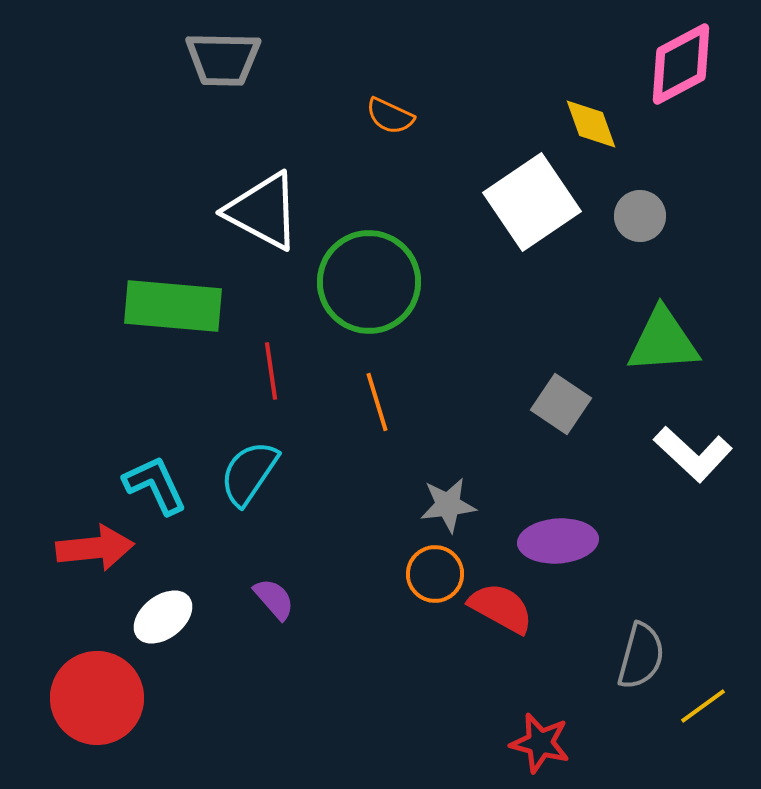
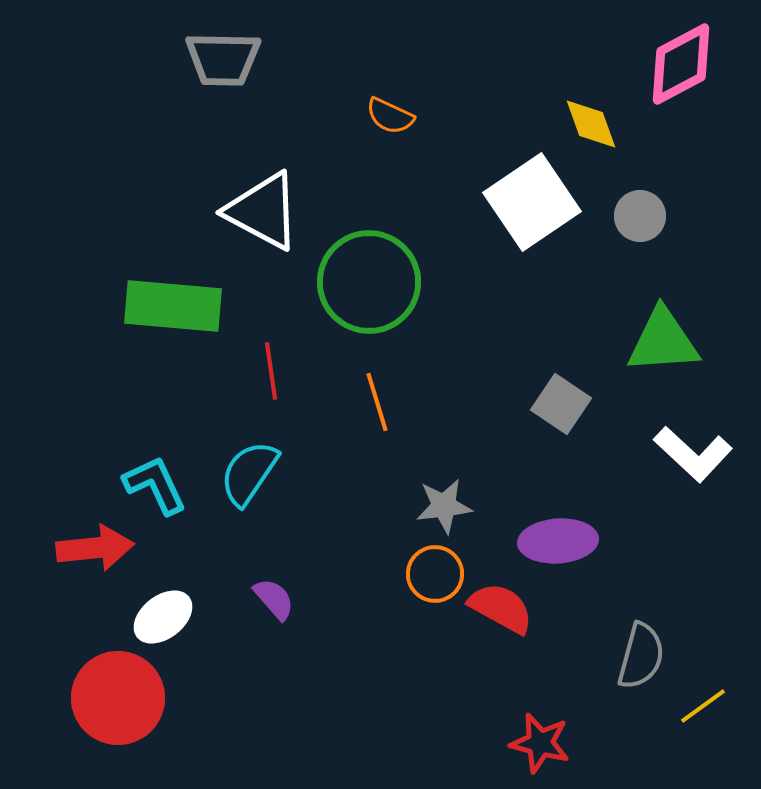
gray star: moved 4 px left, 1 px down
red circle: moved 21 px right
